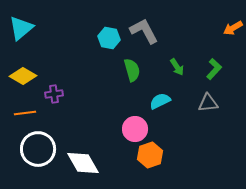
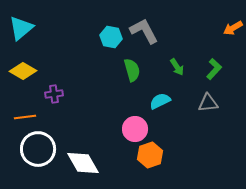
cyan hexagon: moved 2 px right, 1 px up
yellow diamond: moved 5 px up
orange line: moved 4 px down
